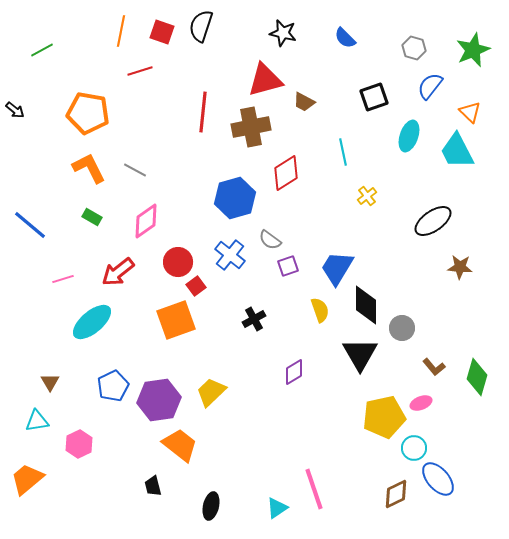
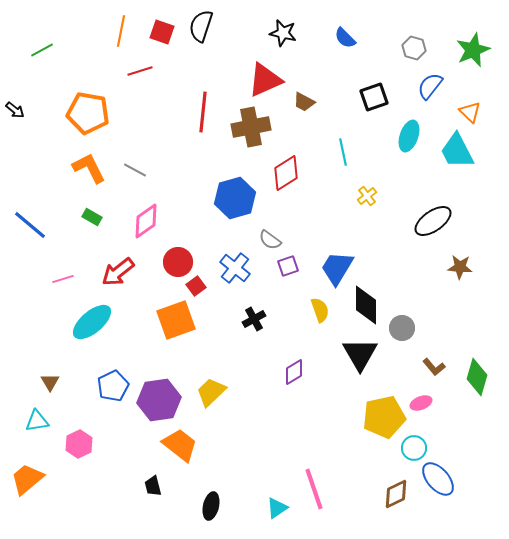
red triangle at (265, 80): rotated 9 degrees counterclockwise
blue cross at (230, 255): moved 5 px right, 13 px down
